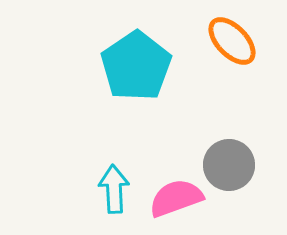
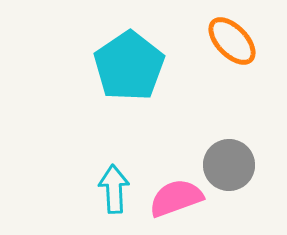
cyan pentagon: moved 7 px left
